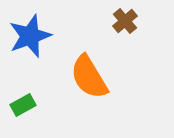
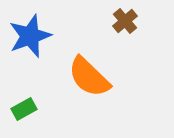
orange semicircle: rotated 15 degrees counterclockwise
green rectangle: moved 1 px right, 4 px down
